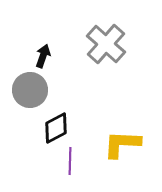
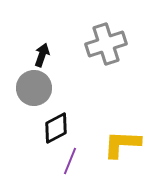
gray cross: rotated 30 degrees clockwise
black arrow: moved 1 px left, 1 px up
gray circle: moved 4 px right, 2 px up
purple line: rotated 20 degrees clockwise
